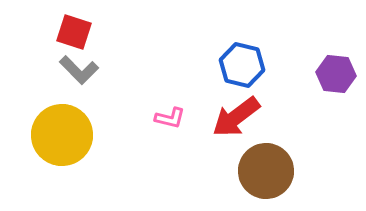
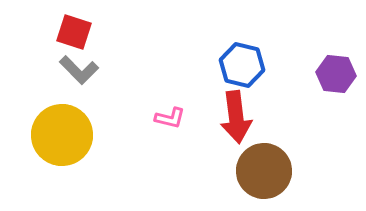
red arrow: rotated 60 degrees counterclockwise
brown circle: moved 2 px left
